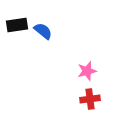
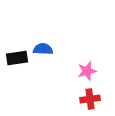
black rectangle: moved 33 px down
blue semicircle: moved 18 px down; rotated 36 degrees counterclockwise
